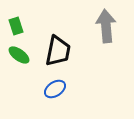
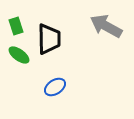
gray arrow: rotated 56 degrees counterclockwise
black trapezoid: moved 9 px left, 12 px up; rotated 12 degrees counterclockwise
blue ellipse: moved 2 px up
